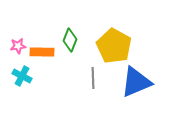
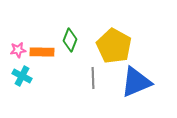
pink star: moved 4 px down
